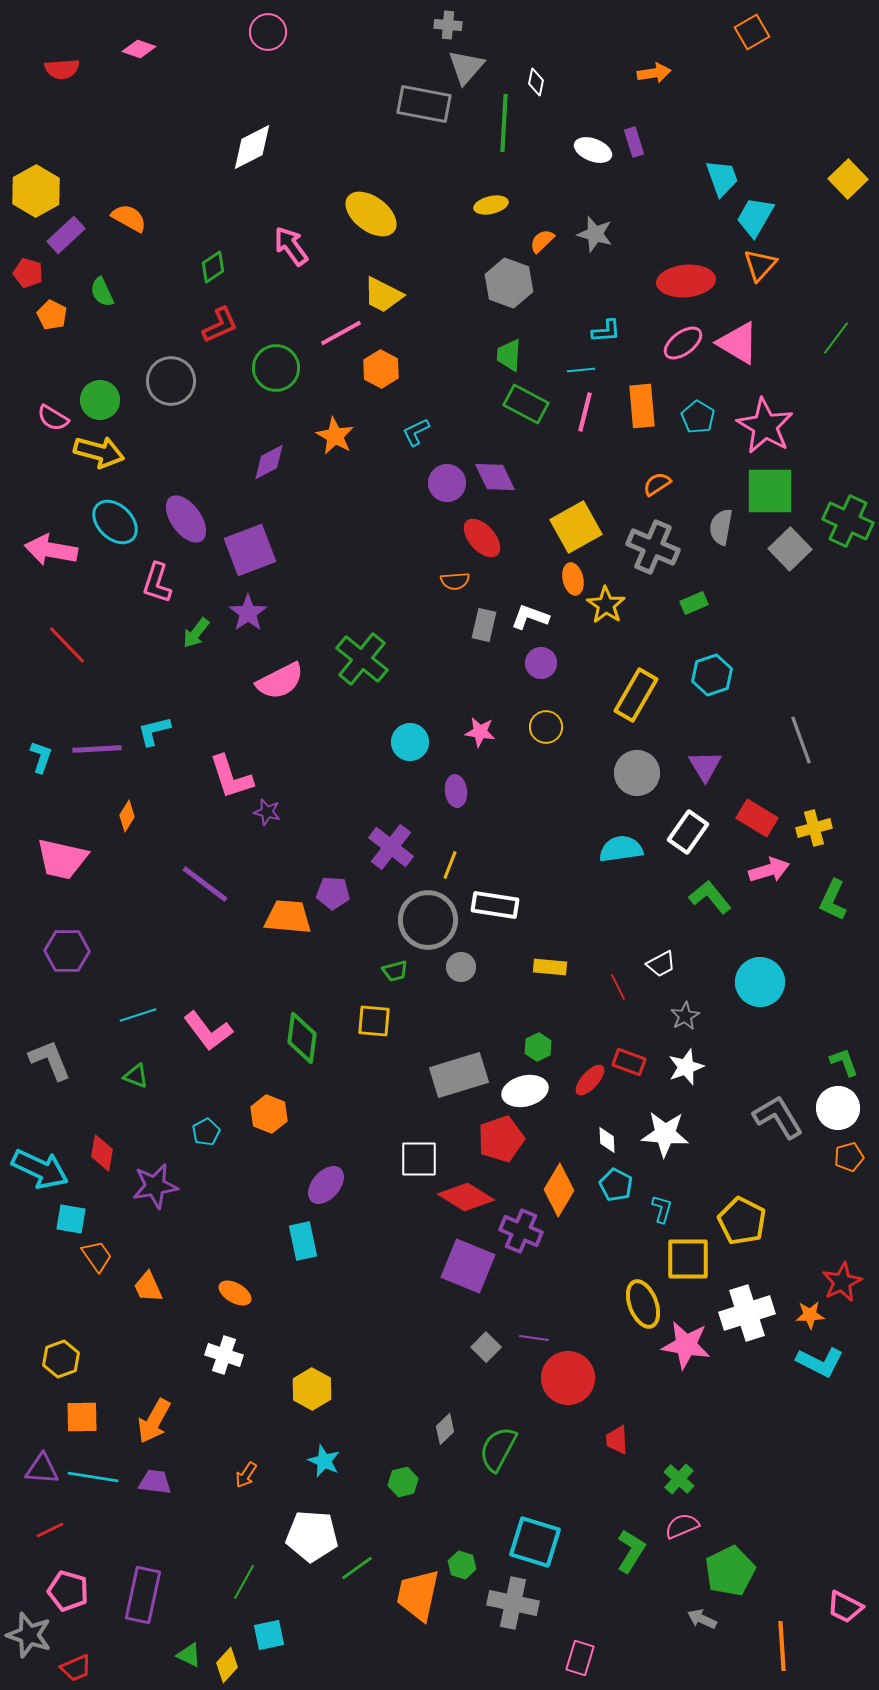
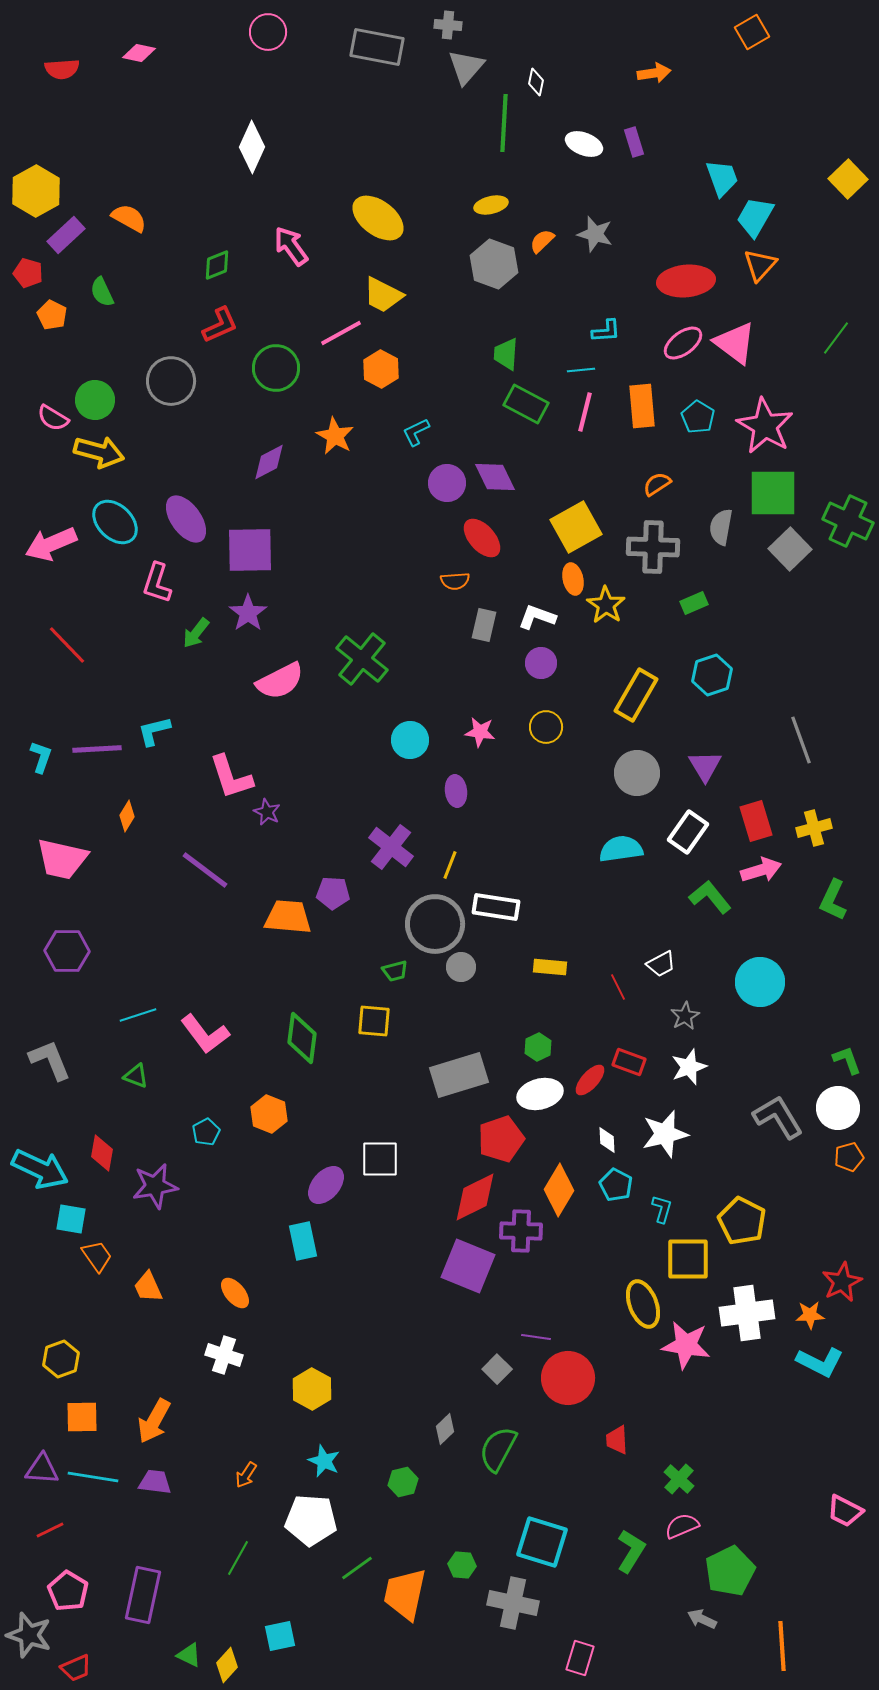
pink diamond at (139, 49): moved 4 px down; rotated 8 degrees counterclockwise
gray rectangle at (424, 104): moved 47 px left, 57 px up
white diamond at (252, 147): rotated 39 degrees counterclockwise
white ellipse at (593, 150): moved 9 px left, 6 px up
yellow ellipse at (371, 214): moved 7 px right, 4 px down
green diamond at (213, 267): moved 4 px right, 2 px up; rotated 12 degrees clockwise
gray hexagon at (509, 283): moved 15 px left, 19 px up
pink triangle at (738, 343): moved 3 px left; rotated 6 degrees clockwise
green trapezoid at (509, 355): moved 3 px left, 1 px up
green circle at (100, 400): moved 5 px left
green square at (770, 491): moved 3 px right, 2 px down
gray cross at (653, 547): rotated 21 degrees counterclockwise
pink arrow at (51, 550): moved 6 px up; rotated 33 degrees counterclockwise
purple square at (250, 550): rotated 20 degrees clockwise
white L-shape at (530, 617): moved 7 px right
cyan circle at (410, 742): moved 2 px up
purple star at (267, 812): rotated 12 degrees clockwise
red rectangle at (757, 818): moved 1 px left, 3 px down; rotated 42 degrees clockwise
pink arrow at (769, 870): moved 8 px left
purple line at (205, 884): moved 14 px up
white rectangle at (495, 905): moved 1 px right, 2 px down
gray circle at (428, 920): moved 7 px right, 4 px down
pink L-shape at (208, 1031): moved 3 px left, 3 px down
green L-shape at (844, 1062): moved 3 px right, 2 px up
white star at (686, 1067): moved 3 px right
white ellipse at (525, 1091): moved 15 px right, 3 px down
white star at (665, 1134): rotated 18 degrees counterclockwise
white square at (419, 1159): moved 39 px left
red diamond at (466, 1197): moved 9 px right; rotated 58 degrees counterclockwise
purple cross at (521, 1231): rotated 21 degrees counterclockwise
orange ellipse at (235, 1293): rotated 20 degrees clockwise
white cross at (747, 1313): rotated 10 degrees clockwise
purple line at (534, 1338): moved 2 px right, 1 px up
gray square at (486, 1347): moved 11 px right, 22 px down
white pentagon at (312, 1536): moved 1 px left, 16 px up
cyan square at (535, 1542): moved 7 px right
green hexagon at (462, 1565): rotated 12 degrees counterclockwise
green line at (244, 1582): moved 6 px left, 24 px up
pink pentagon at (68, 1591): rotated 15 degrees clockwise
orange trapezoid at (418, 1595): moved 13 px left, 1 px up
pink trapezoid at (845, 1607): moved 96 px up
cyan square at (269, 1635): moved 11 px right, 1 px down
